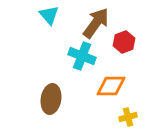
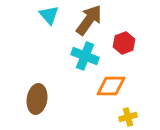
brown arrow: moved 7 px left, 3 px up
red hexagon: moved 1 px down
cyan cross: moved 3 px right
brown ellipse: moved 14 px left
